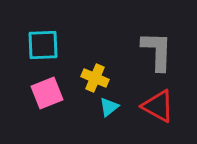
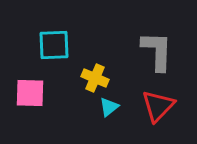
cyan square: moved 11 px right
pink square: moved 17 px left; rotated 24 degrees clockwise
red triangle: rotated 45 degrees clockwise
